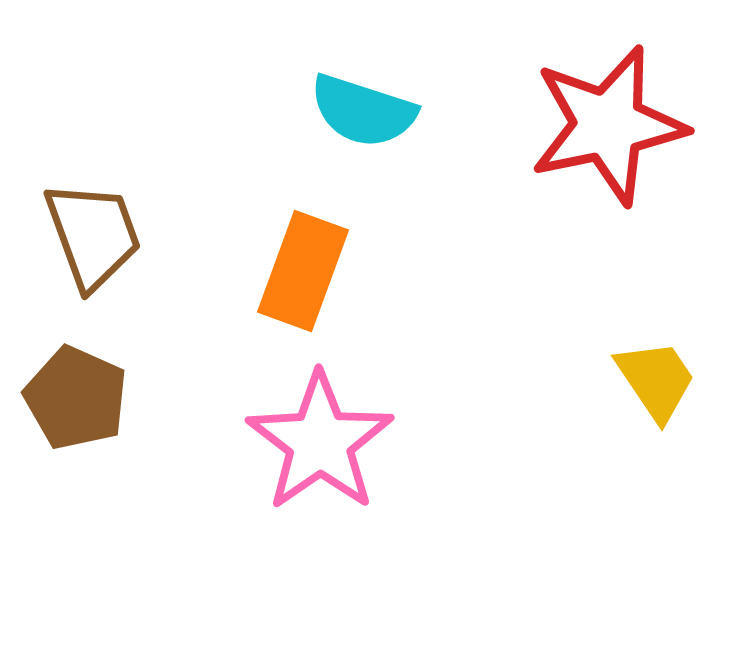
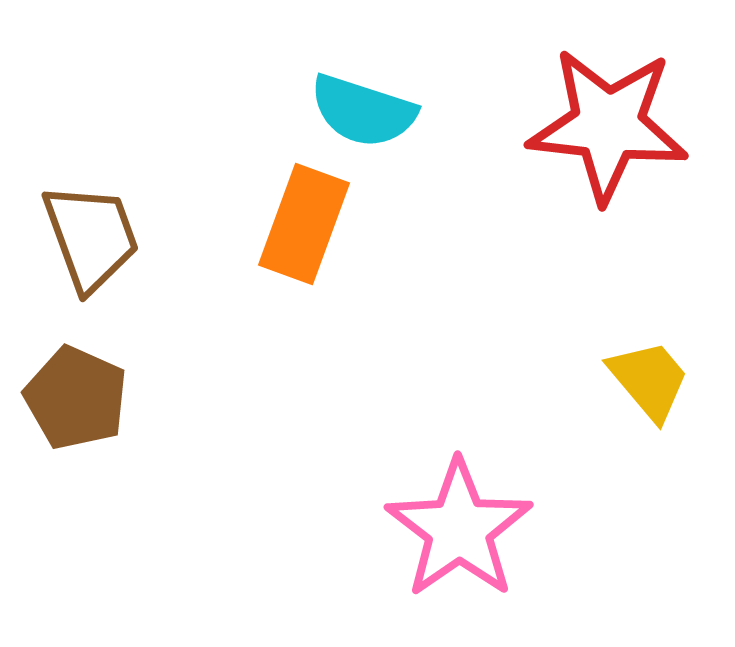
red star: rotated 18 degrees clockwise
brown trapezoid: moved 2 px left, 2 px down
orange rectangle: moved 1 px right, 47 px up
yellow trapezoid: moved 7 px left; rotated 6 degrees counterclockwise
pink star: moved 139 px right, 87 px down
